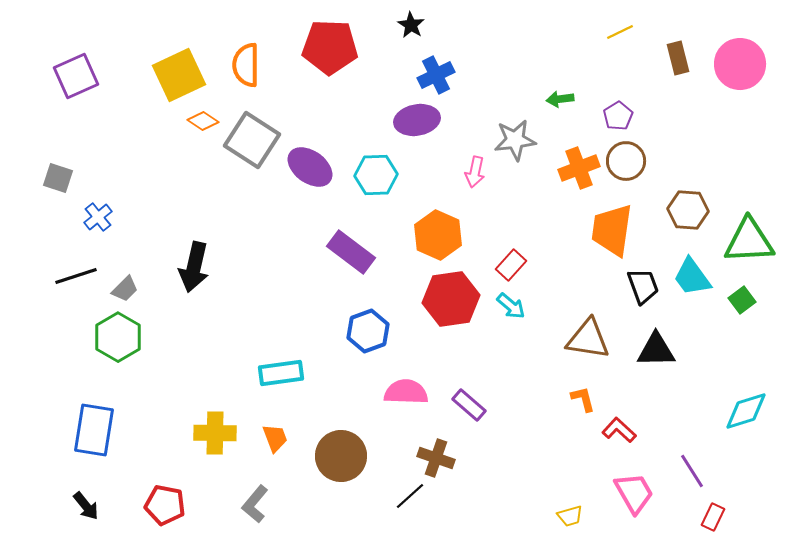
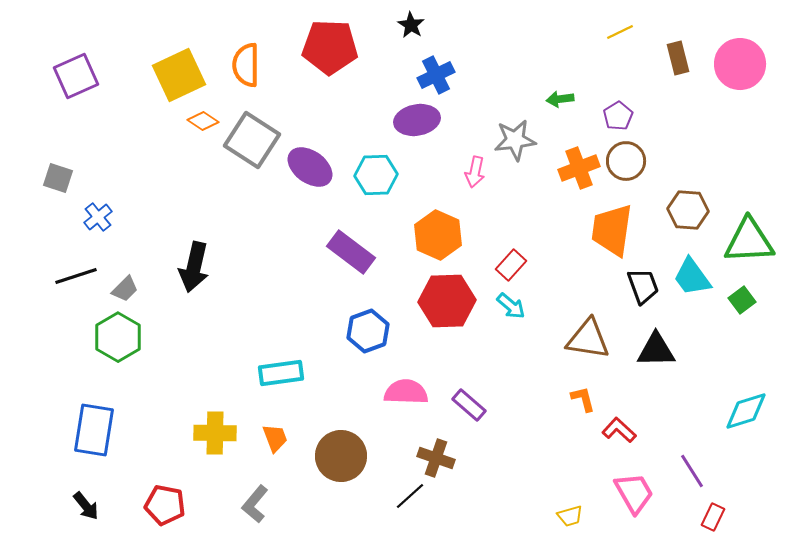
red hexagon at (451, 299): moved 4 px left, 2 px down; rotated 6 degrees clockwise
